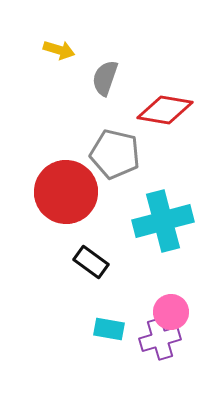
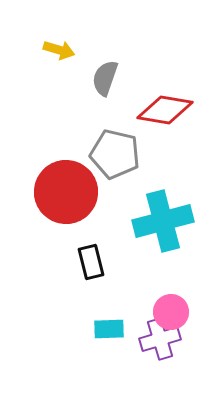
black rectangle: rotated 40 degrees clockwise
cyan rectangle: rotated 12 degrees counterclockwise
